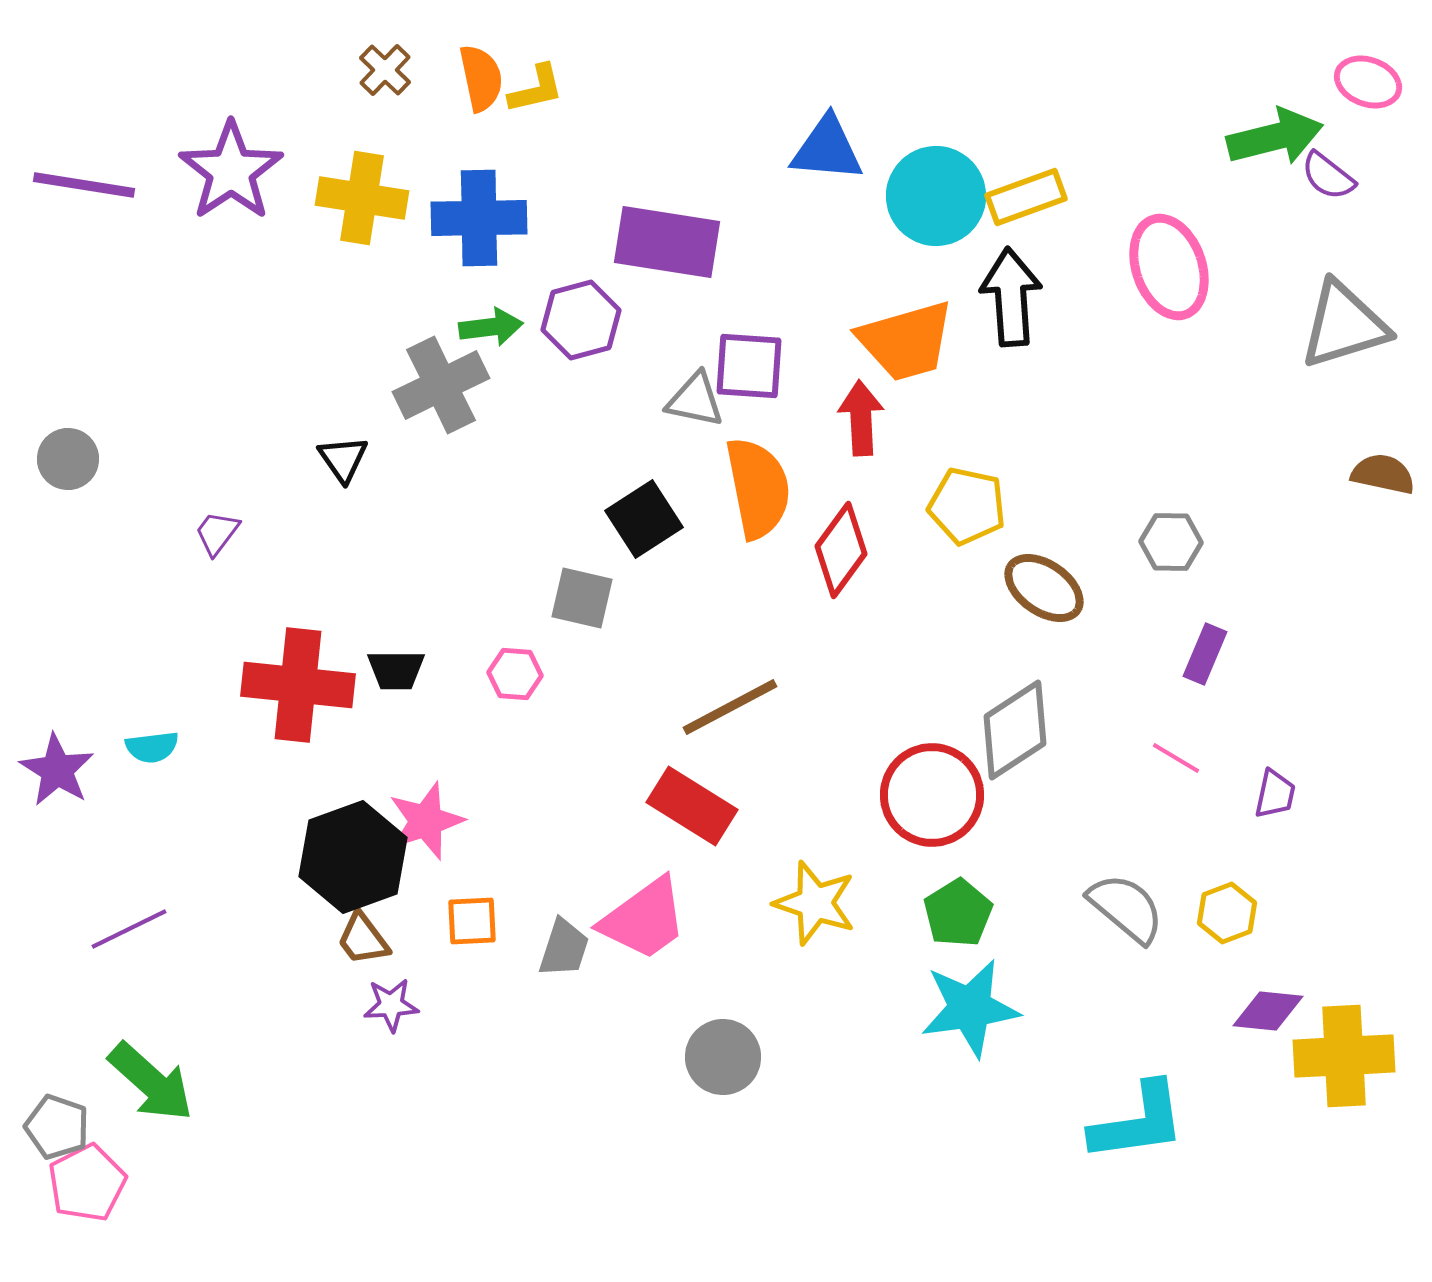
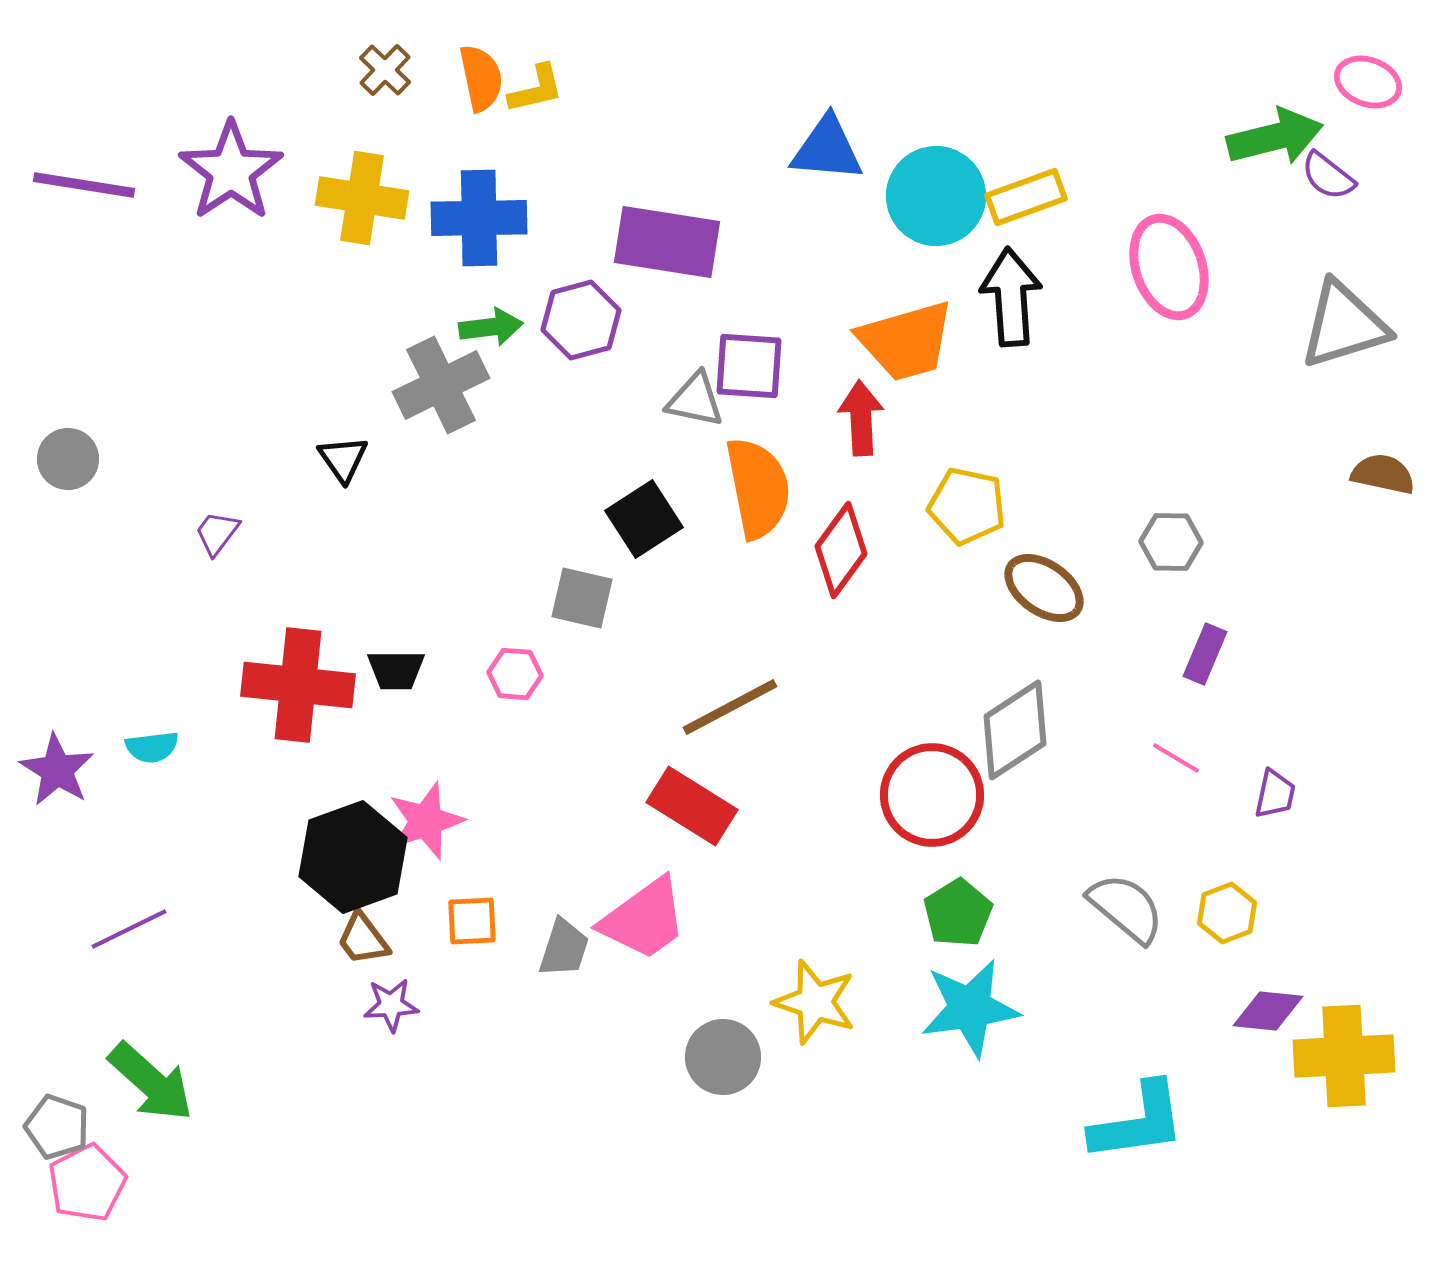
yellow star at (815, 903): moved 99 px down
